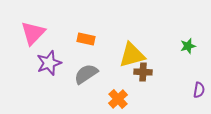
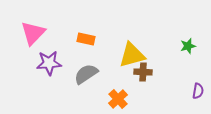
purple star: rotated 15 degrees clockwise
purple semicircle: moved 1 px left, 1 px down
